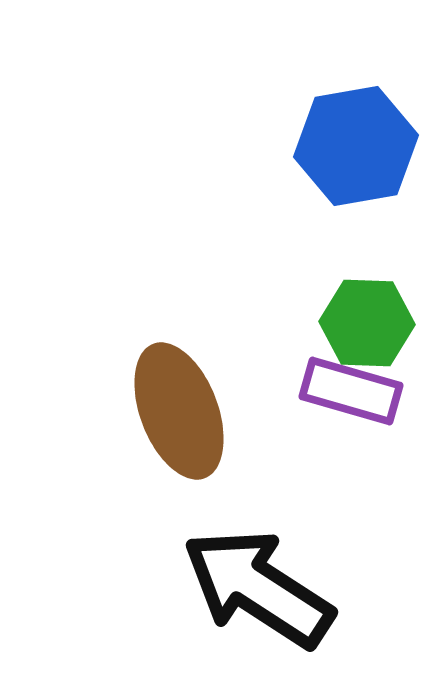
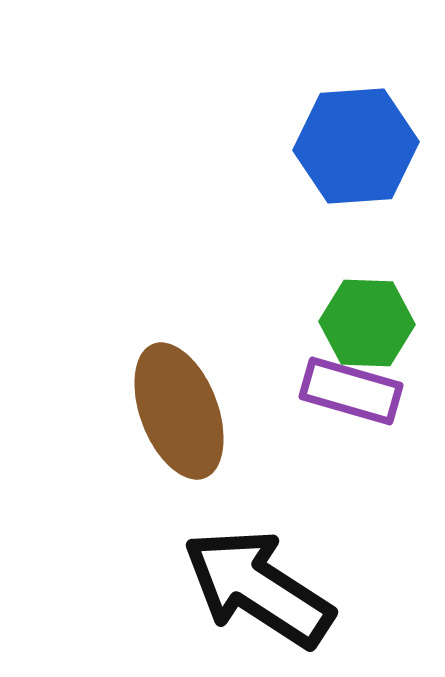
blue hexagon: rotated 6 degrees clockwise
